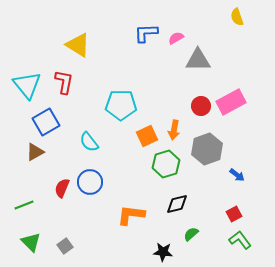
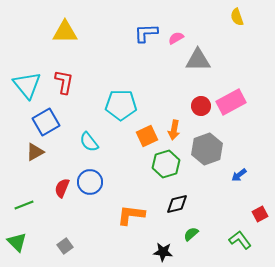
yellow triangle: moved 13 px left, 13 px up; rotated 32 degrees counterclockwise
blue arrow: moved 2 px right; rotated 105 degrees clockwise
red square: moved 26 px right
green triangle: moved 14 px left
